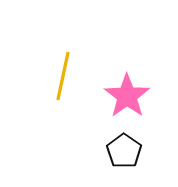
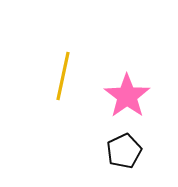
black pentagon: rotated 12 degrees clockwise
